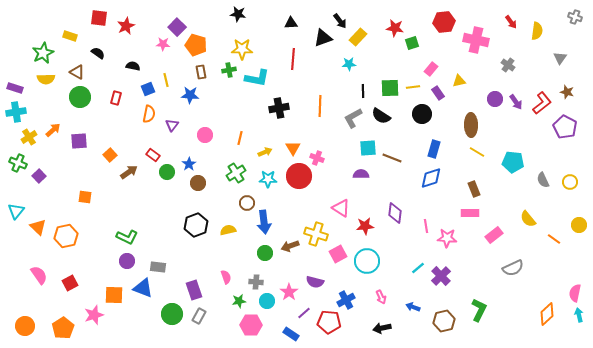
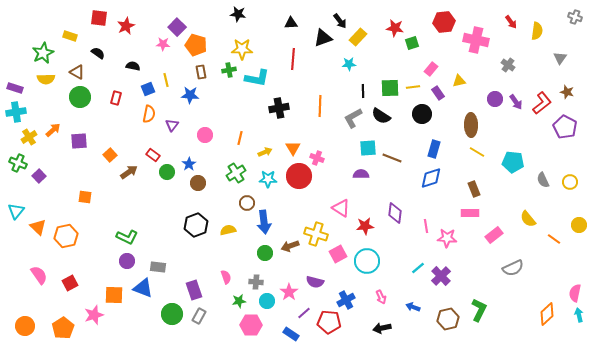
brown hexagon at (444, 321): moved 4 px right, 2 px up
